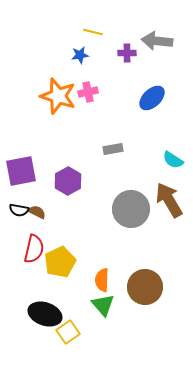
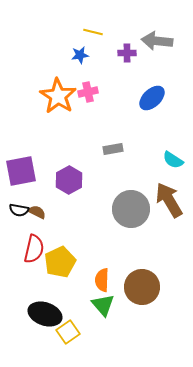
orange star: rotated 15 degrees clockwise
purple hexagon: moved 1 px right, 1 px up
brown circle: moved 3 px left
